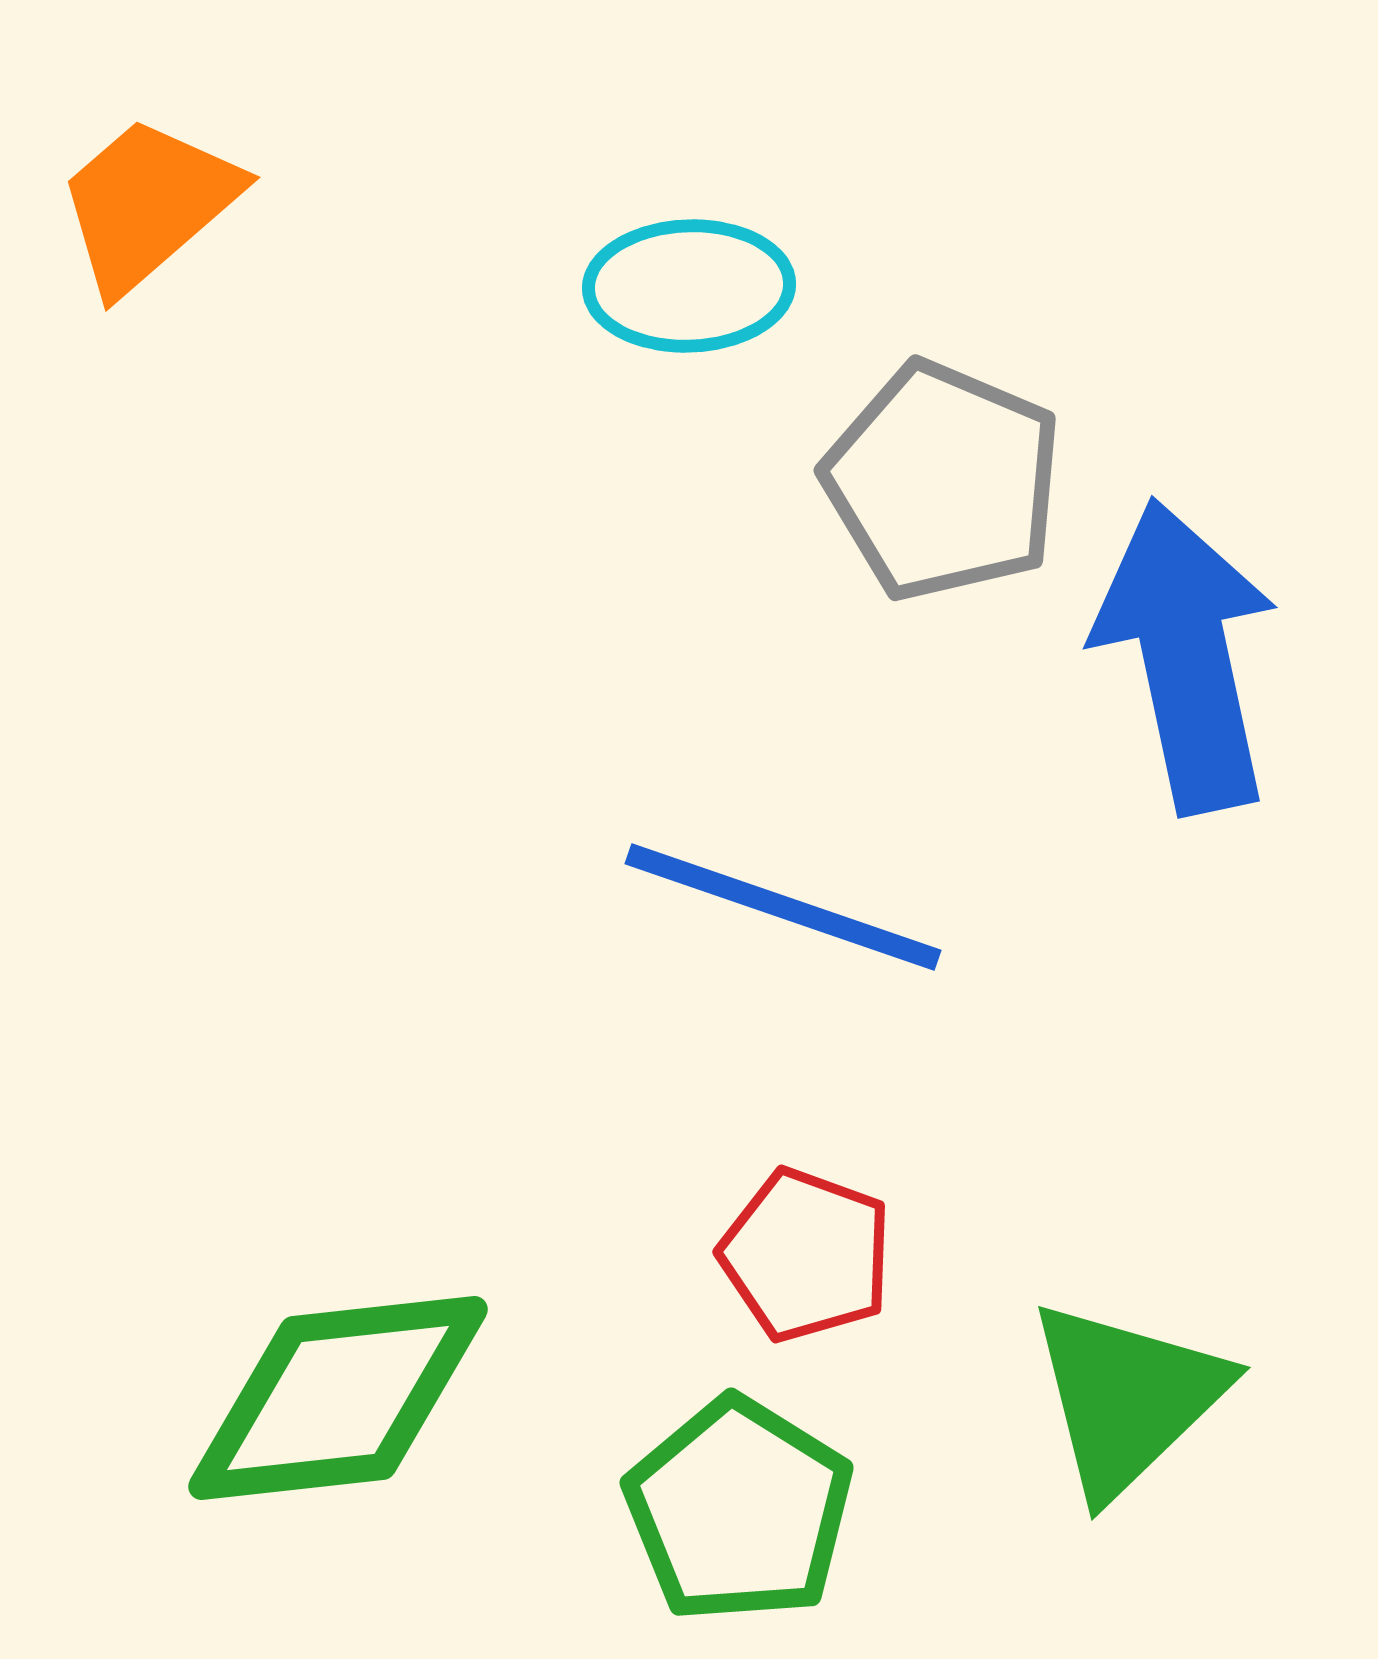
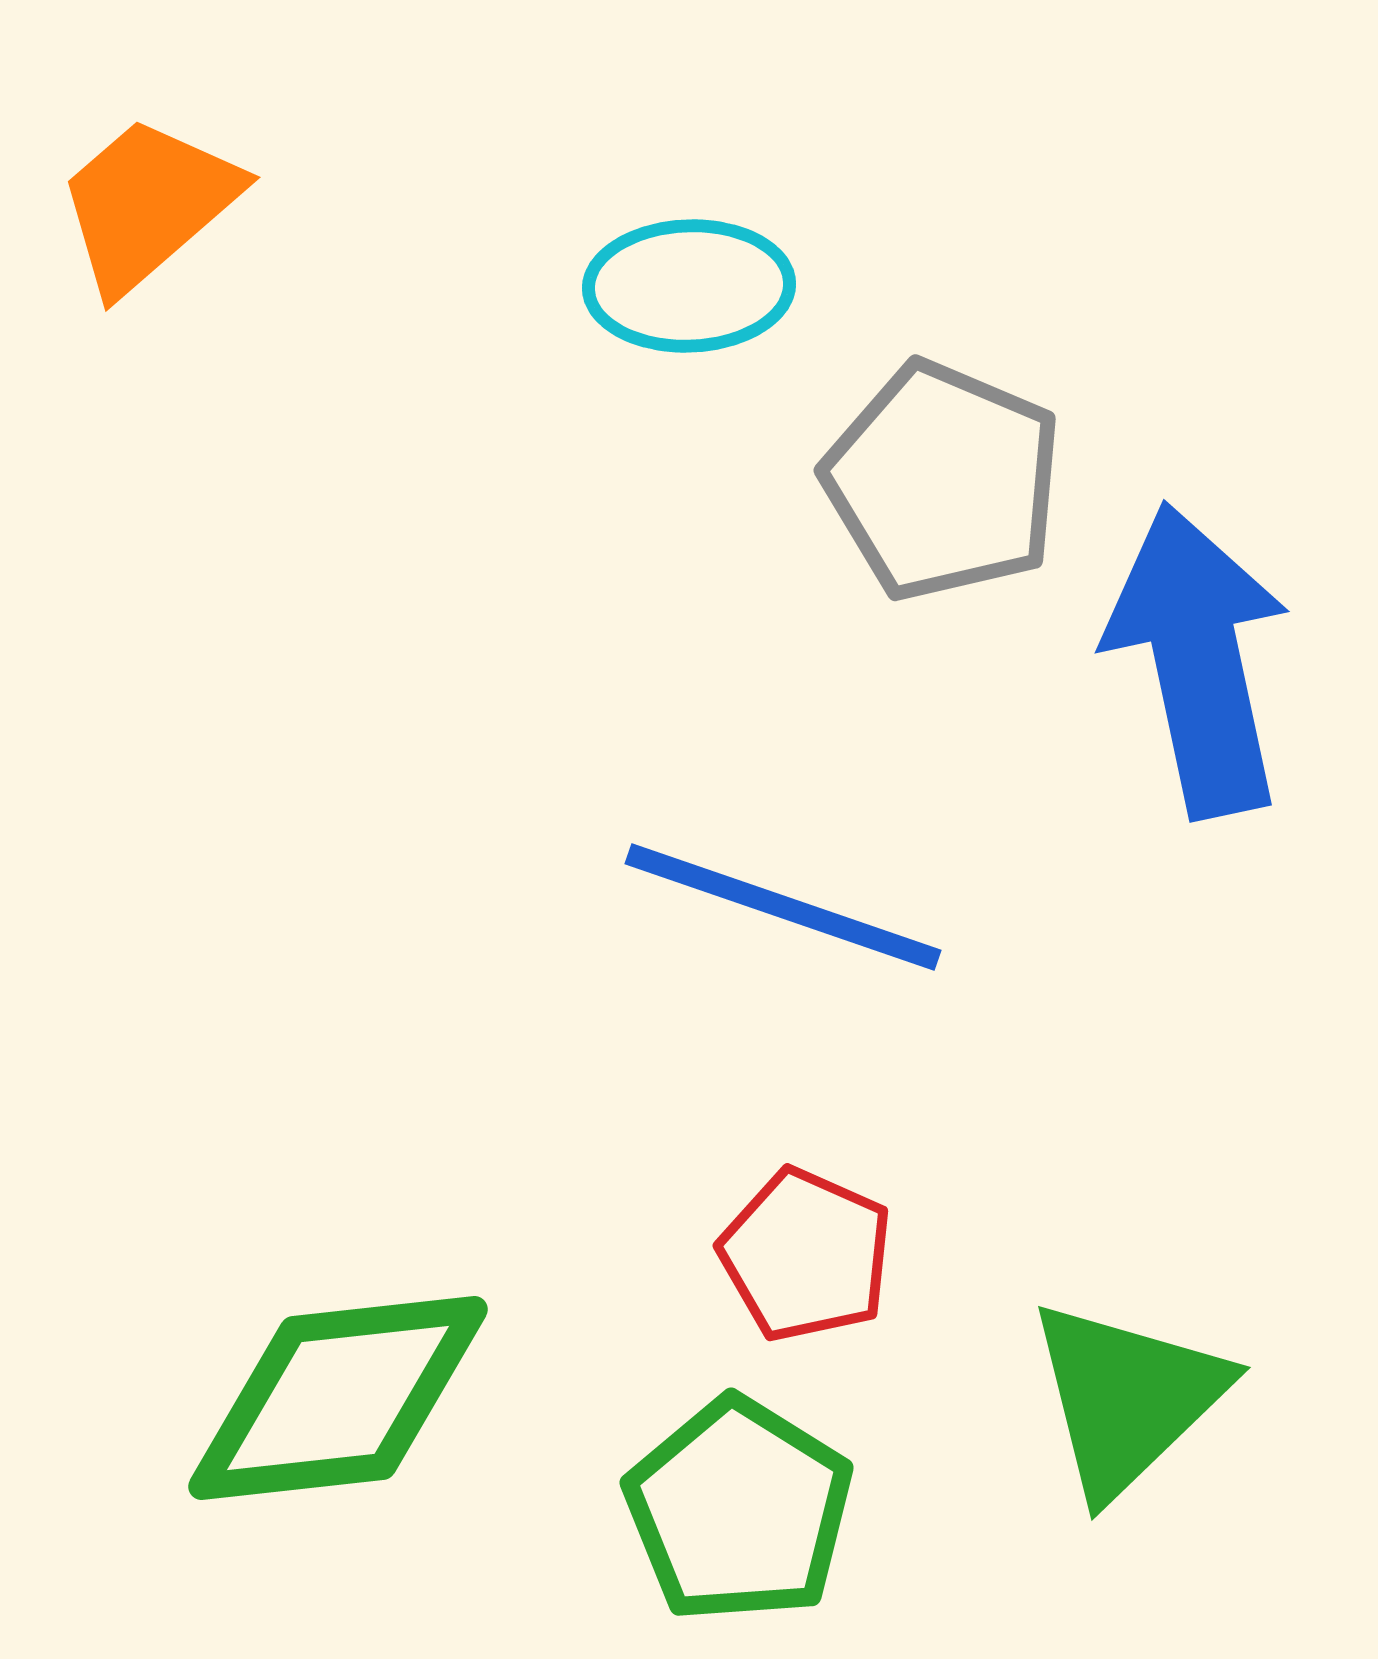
blue arrow: moved 12 px right, 4 px down
red pentagon: rotated 4 degrees clockwise
